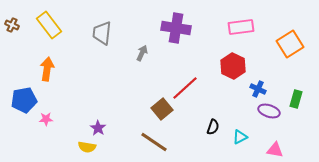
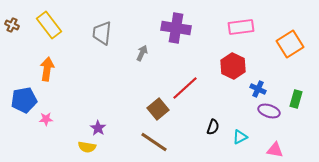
brown square: moved 4 px left
